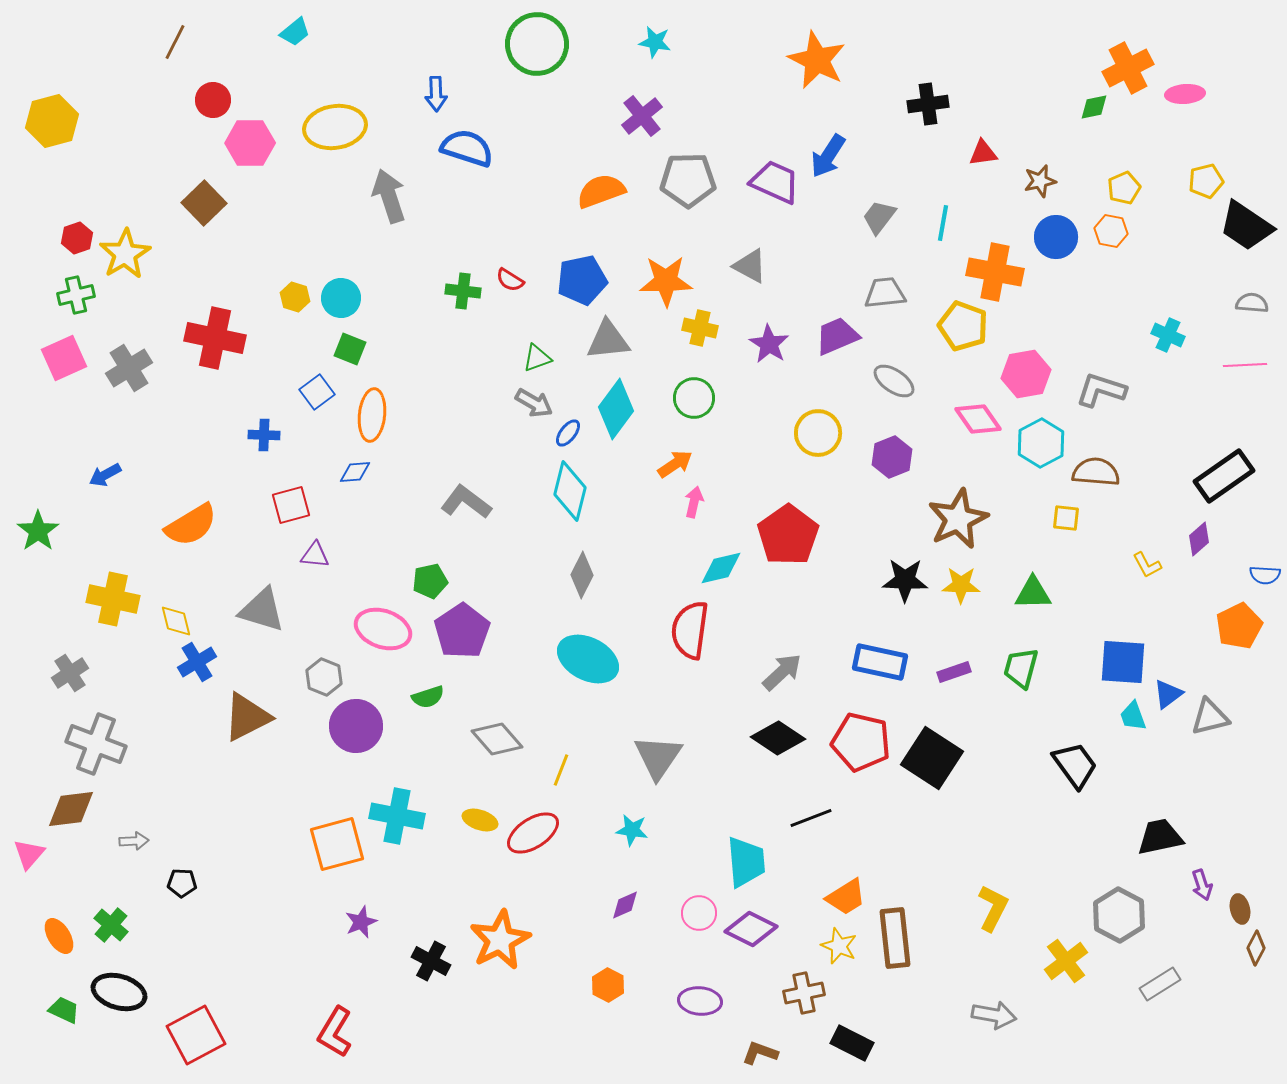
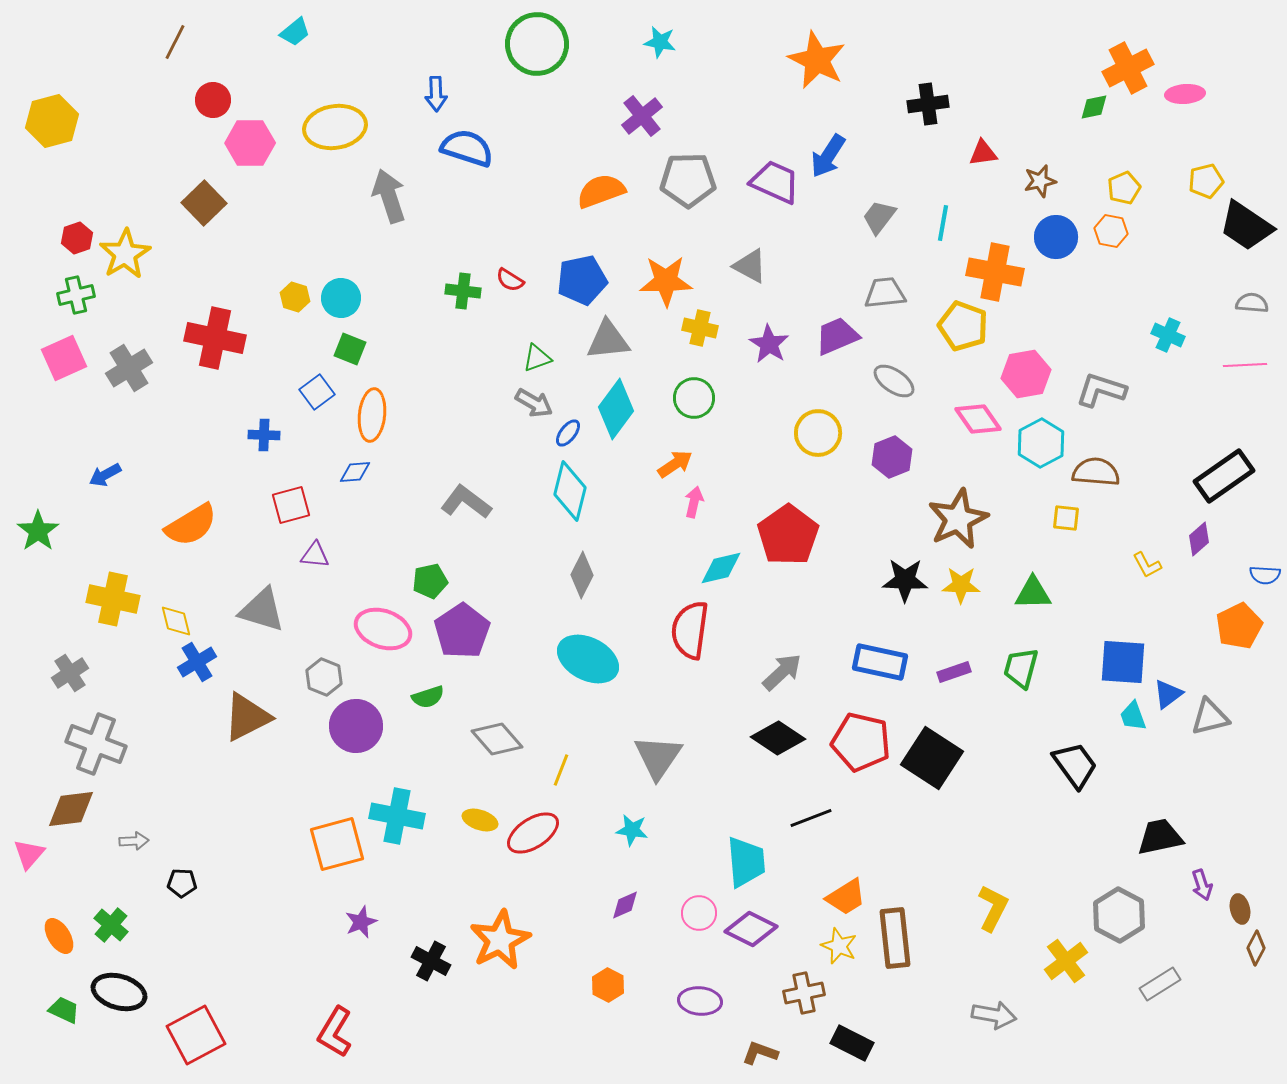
cyan star at (655, 42): moved 5 px right
